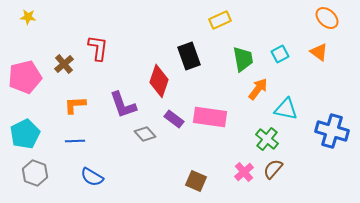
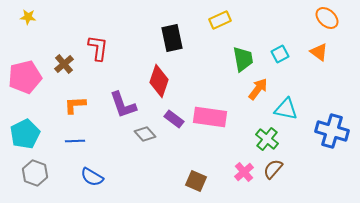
black rectangle: moved 17 px left, 18 px up; rotated 8 degrees clockwise
